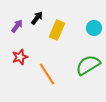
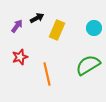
black arrow: rotated 24 degrees clockwise
orange line: rotated 20 degrees clockwise
